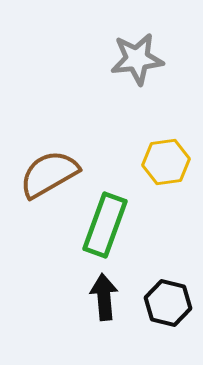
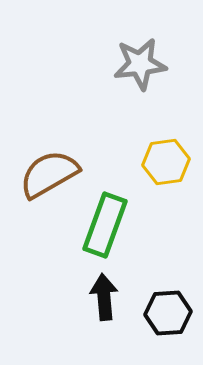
gray star: moved 3 px right, 5 px down
black hexagon: moved 10 px down; rotated 18 degrees counterclockwise
